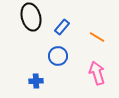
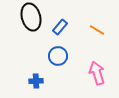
blue rectangle: moved 2 px left
orange line: moved 7 px up
